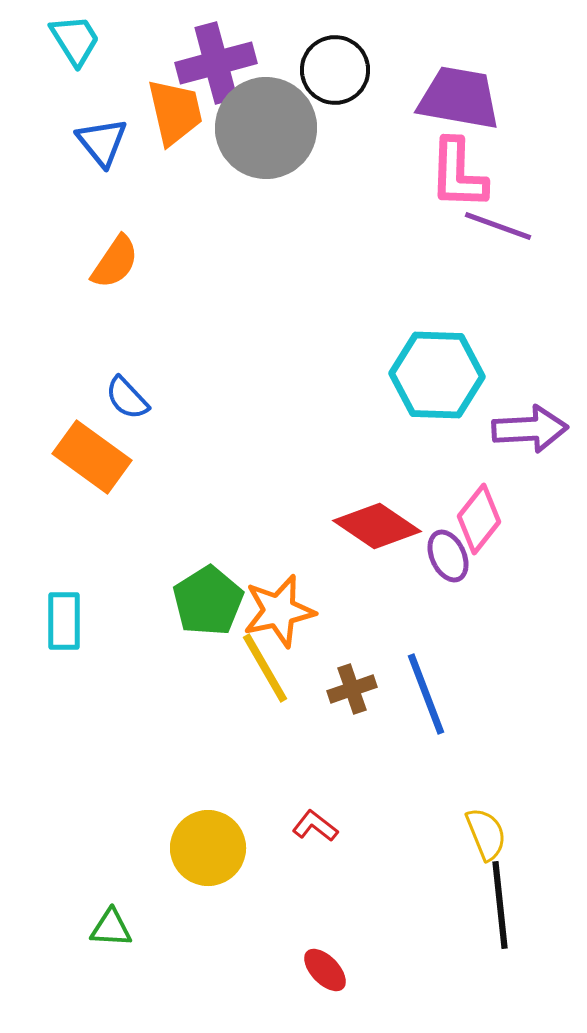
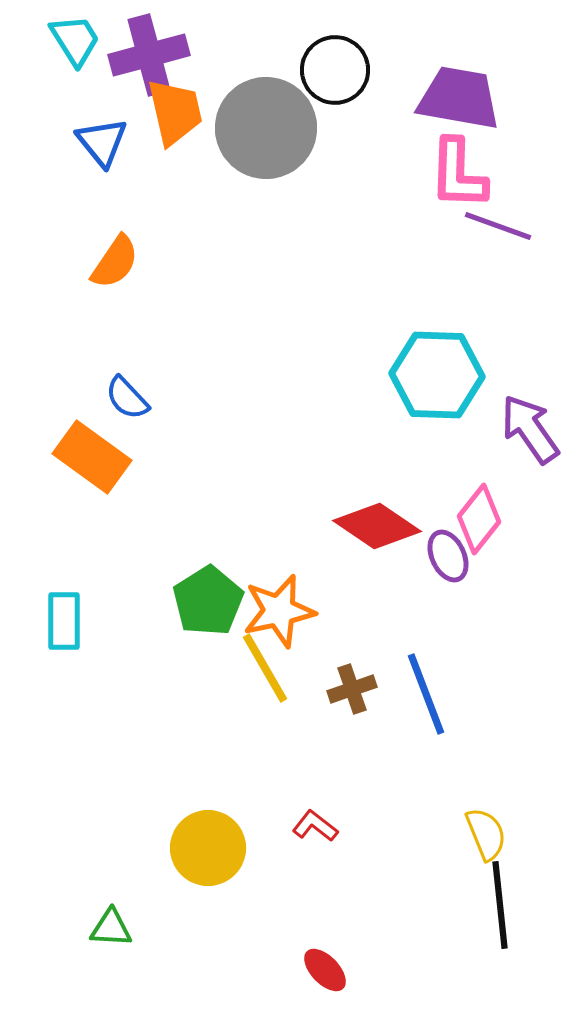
purple cross: moved 67 px left, 8 px up
purple arrow: rotated 122 degrees counterclockwise
